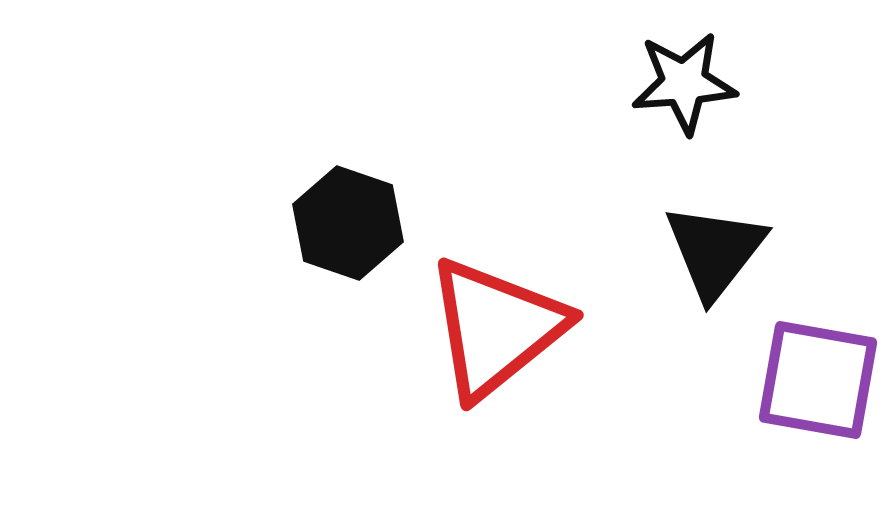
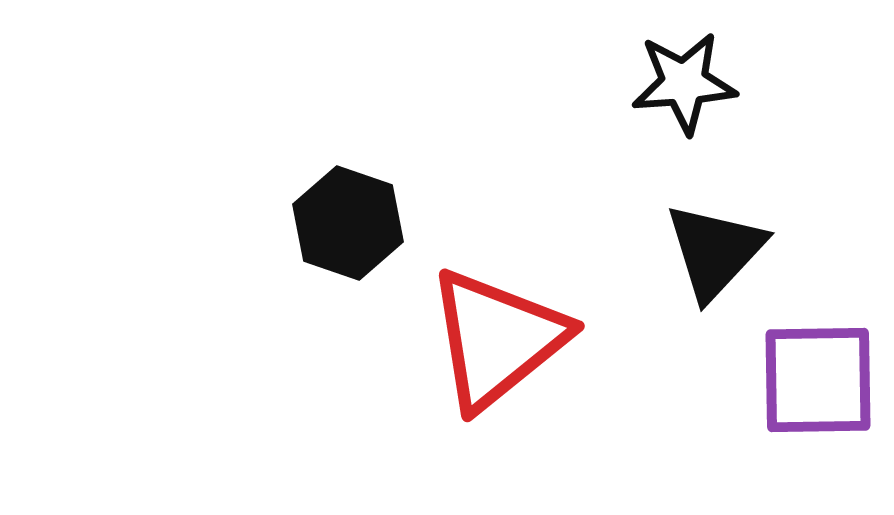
black triangle: rotated 5 degrees clockwise
red triangle: moved 1 px right, 11 px down
purple square: rotated 11 degrees counterclockwise
